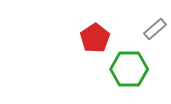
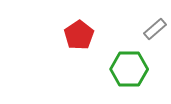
red pentagon: moved 16 px left, 3 px up
